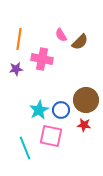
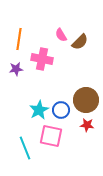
red star: moved 3 px right
